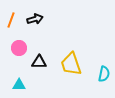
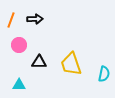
black arrow: rotated 14 degrees clockwise
pink circle: moved 3 px up
